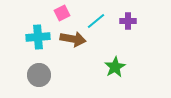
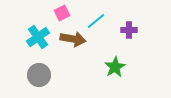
purple cross: moved 1 px right, 9 px down
cyan cross: rotated 30 degrees counterclockwise
